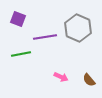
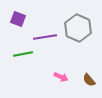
green line: moved 2 px right
